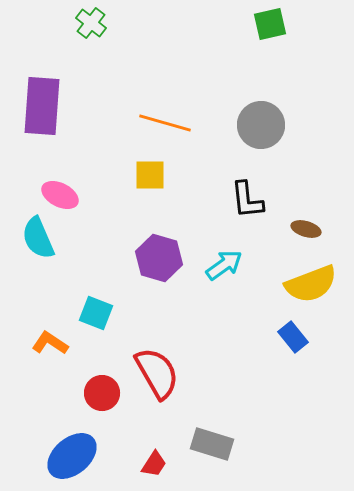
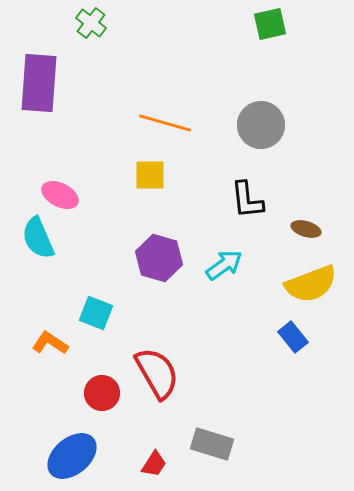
purple rectangle: moved 3 px left, 23 px up
